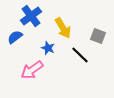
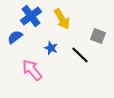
yellow arrow: moved 1 px left, 9 px up
blue star: moved 3 px right
pink arrow: rotated 85 degrees clockwise
